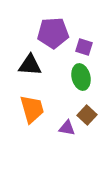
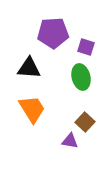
purple square: moved 2 px right
black triangle: moved 1 px left, 3 px down
orange trapezoid: rotated 16 degrees counterclockwise
brown square: moved 2 px left, 7 px down
purple triangle: moved 3 px right, 13 px down
